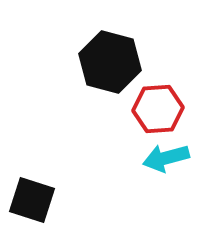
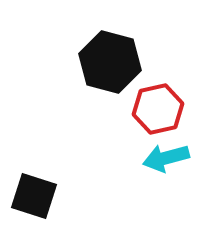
red hexagon: rotated 9 degrees counterclockwise
black square: moved 2 px right, 4 px up
